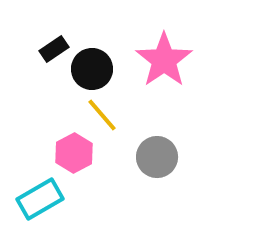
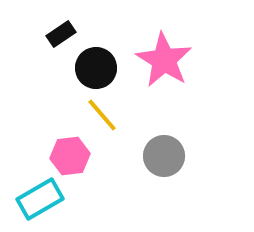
black rectangle: moved 7 px right, 15 px up
pink star: rotated 6 degrees counterclockwise
black circle: moved 4 px right, 1 px up
pink hexagon: moved 4 px left, 3 px down; rotated 21 degrees clockwise
gray circle: moved 7 px right, 1 px up
